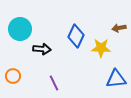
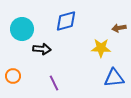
cyan circle: moved 2 px right
blue diamond: moved 10 px left, 15 px up; rotated 50 degrees clockwise
blue triangle: moved 2 px left, 1 px up
